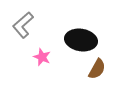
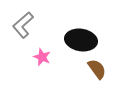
brown semicircle: rotated 65 degrees counterclockwise
